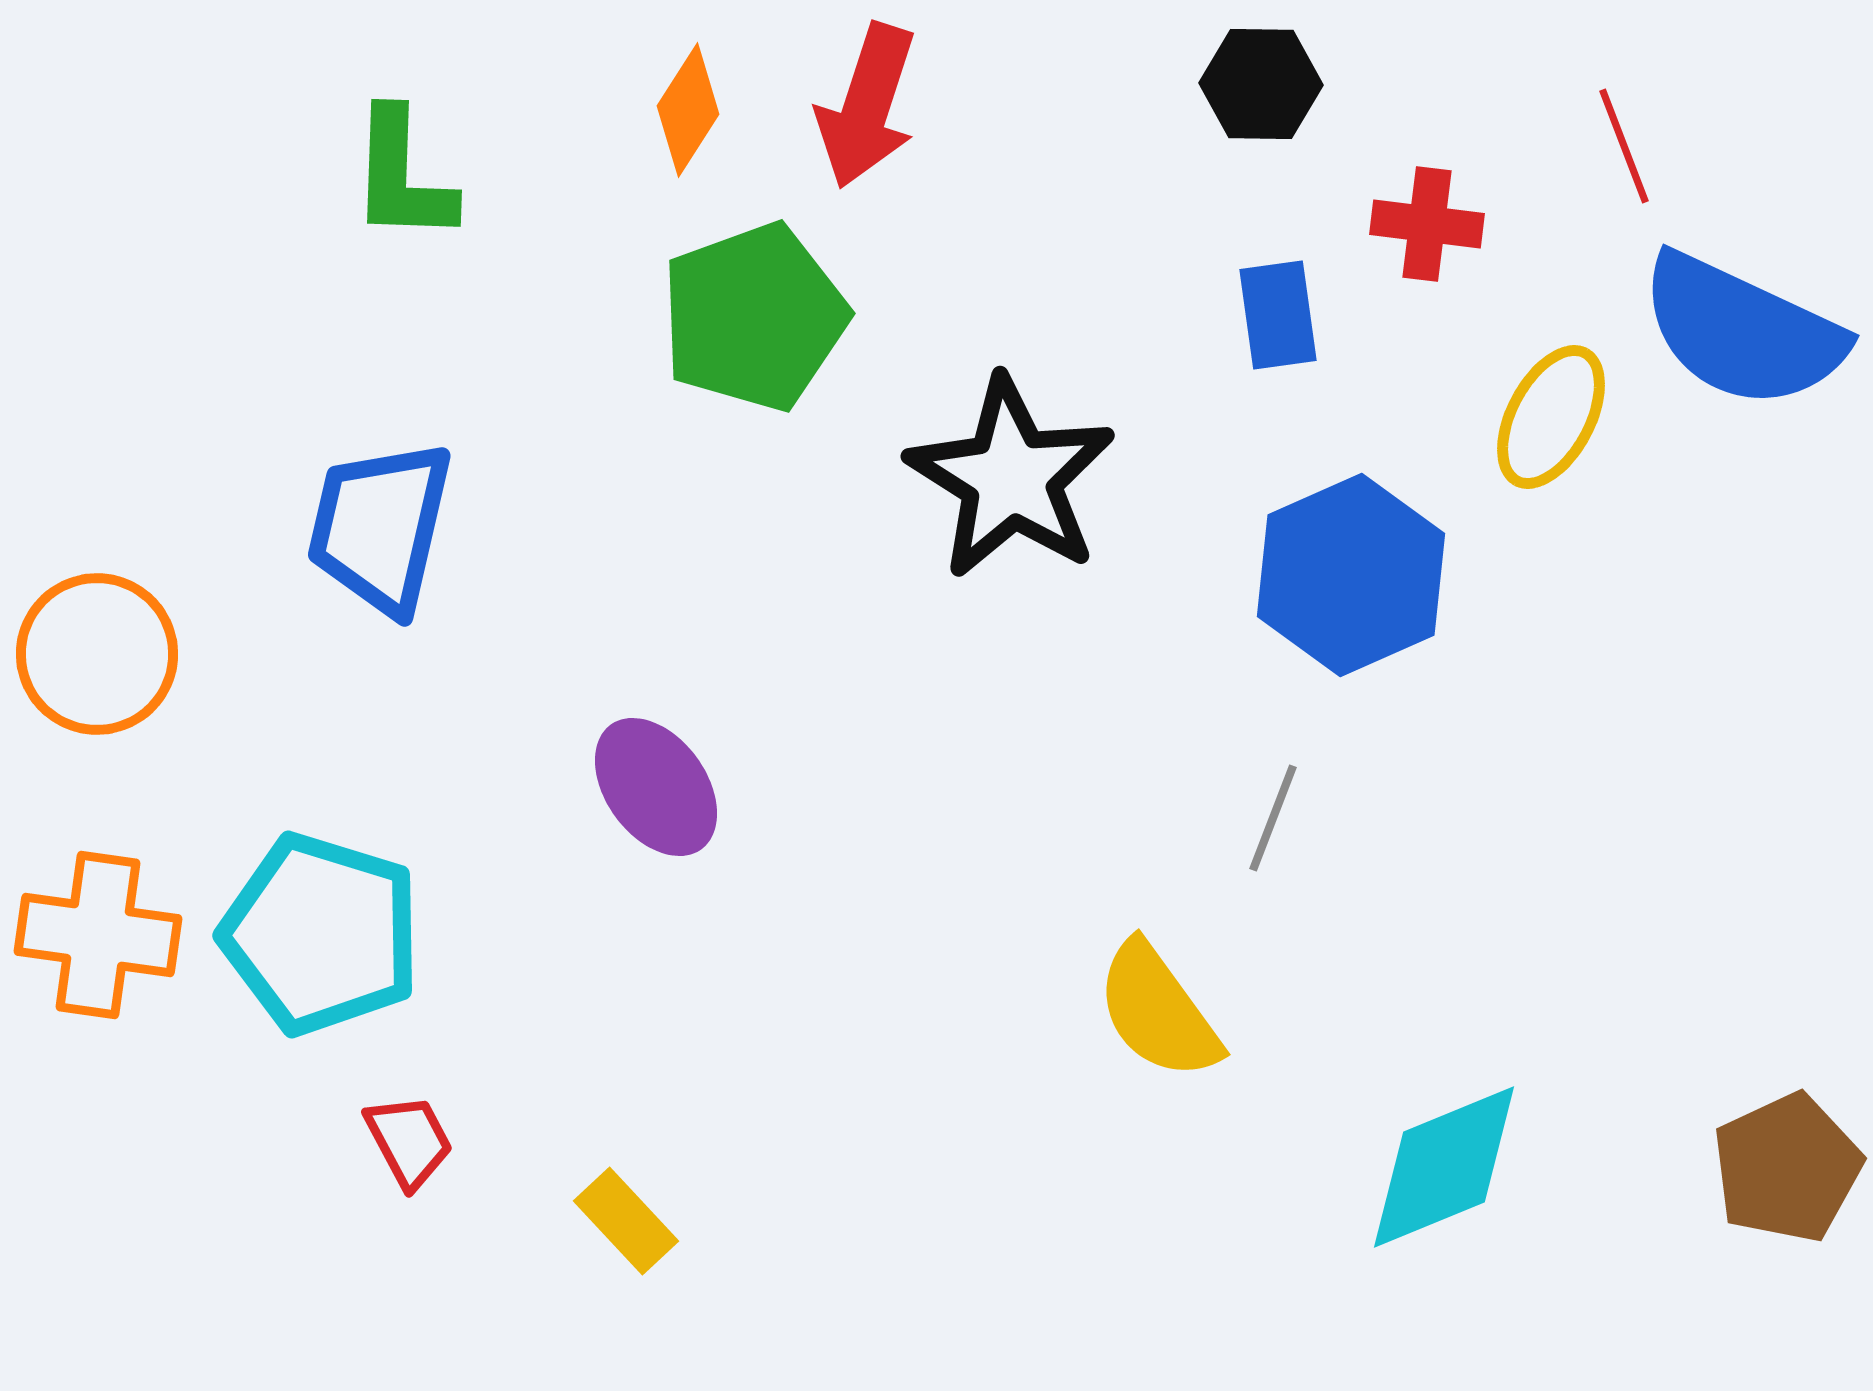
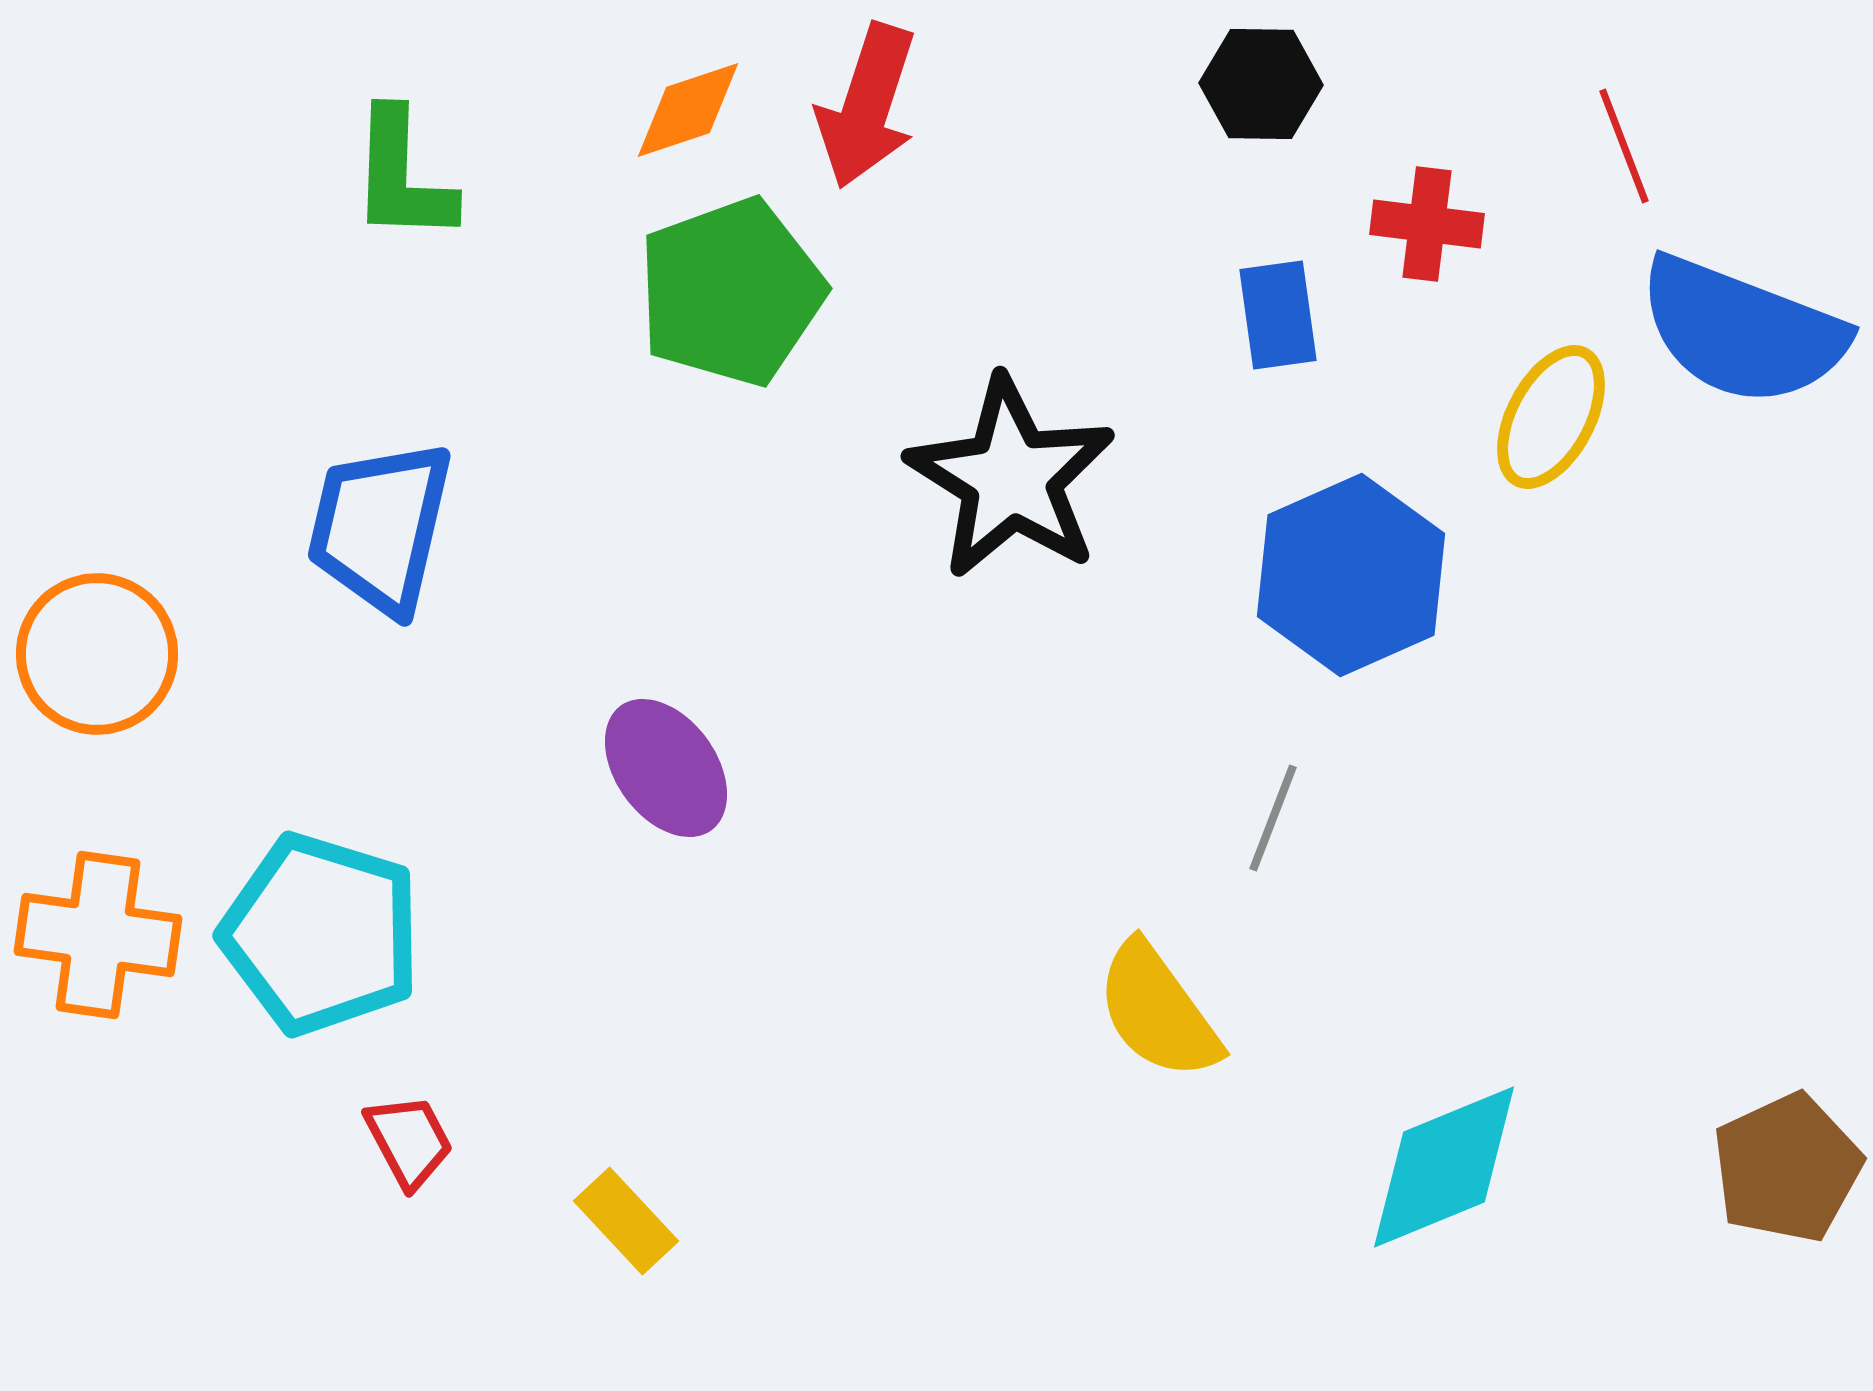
orange diamond: rotated 39 degrees clockwise
green pentagon: moved 23 px left, 25 px up
blue semicircle: rotated 4 degrees counterclockwise
purple ellipse: moved 10 px right, 19 px up
